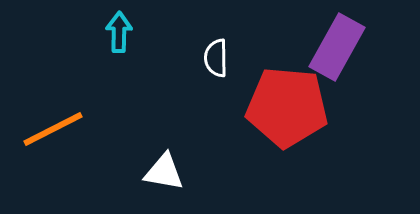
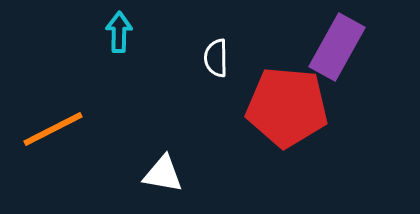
white triangle: moved 1 px left, 2 px down
